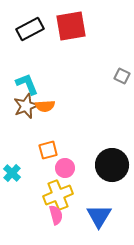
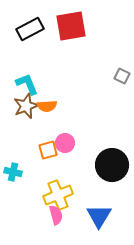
orange semicircle: moved 2 px right
pink circle: moved 25 px up
cyan cross: moved 1 px right, 1 px up; rotated 30 degrees counterclockwise
